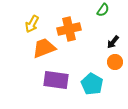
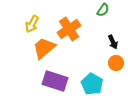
orange cross: rotated 20 degrees counterclockwise
black arrow: rotated 64 degrees counterclockwise
orange trapezoid: rotated 20 degrees counterclockwise
orange circle: moved 1 px right, 1 px down
purple rectangle: moved 1 px left, 1 px down; rotated 10 degrees clockwise
